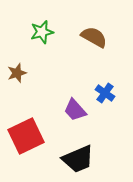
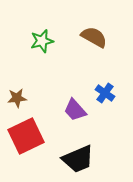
green star: moved 9 px down
brown star: moved 25 px down; rotated 12 degrees clockwise
